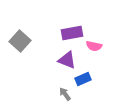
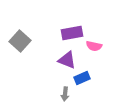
blue rectangle: moved 1 px left, 1 px up
gray arrow: rotated 136 degrees counterclockwise
